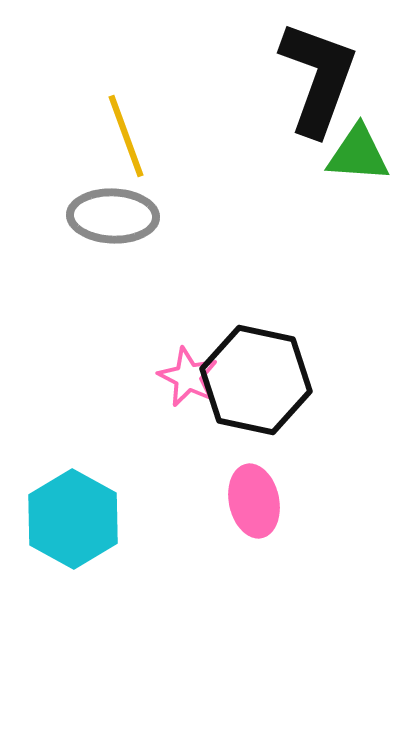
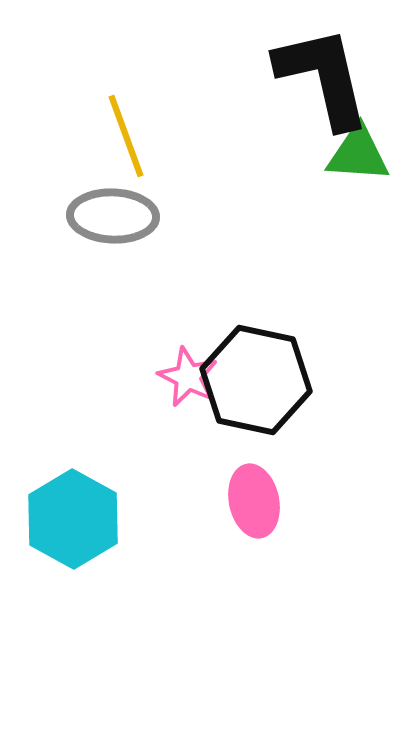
black L-shape: moved 5 px right, 1 px up; rotated 33 degrees counterclockwise
